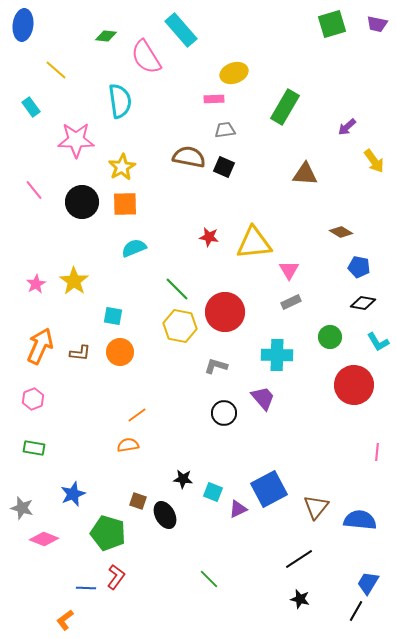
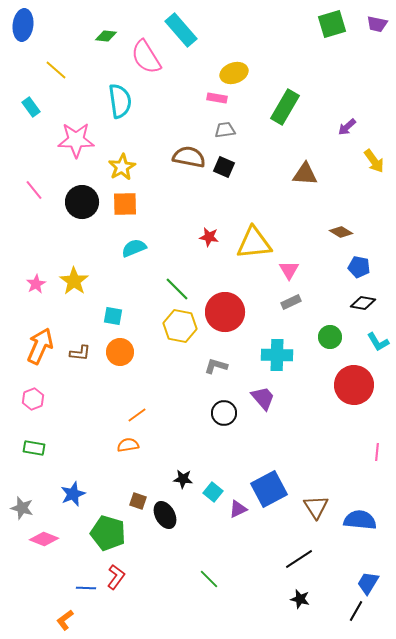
pink rectangle at (214, 99): moved 3 px right, 1 px up; rotated 12 degrees clockwise
cyan square at (213, 492): rotated 18 degrees clockwise
brown triangle at (316, 507): rotated 12 degrees counterclockwise
